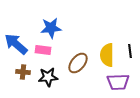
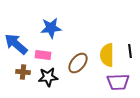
pink rectangle: moved 5 px down
